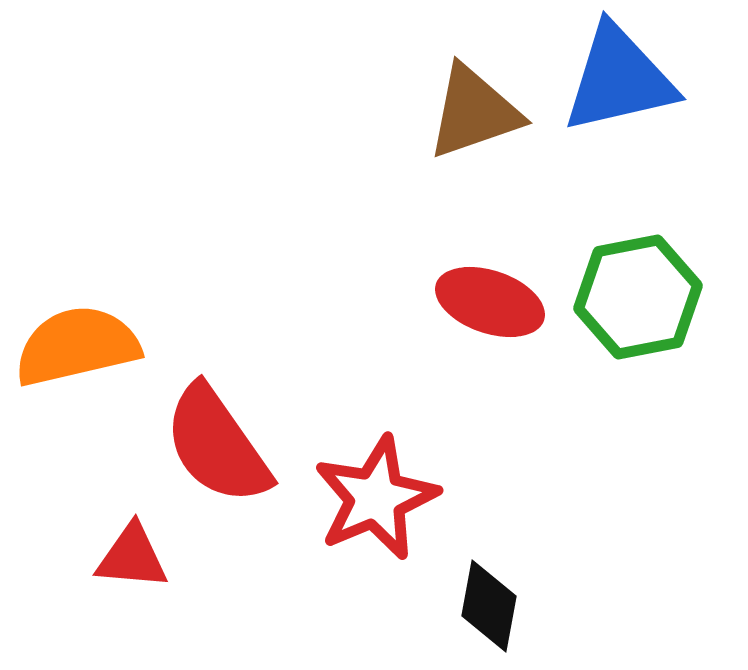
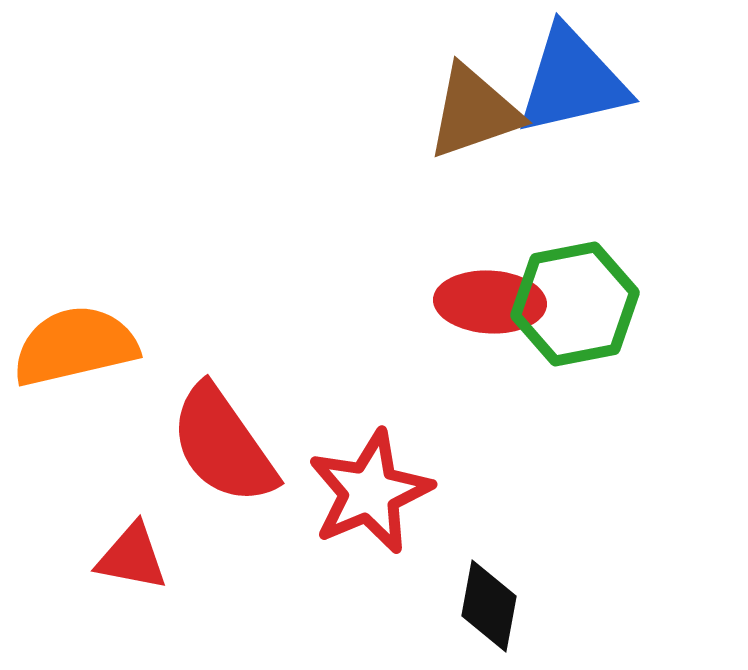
blue triangle: moved 47 px left, 2 px down
green hexagon: moved 63 px left, 7 px down
red ellipse: rotated 16 degrees counterclockwise
orange semicircle: moved 2 px left
red semicircle: moved 6 px right
red star: moved 6 px left, 6 px up
red triangle: rotated 6 degrees clockwise
